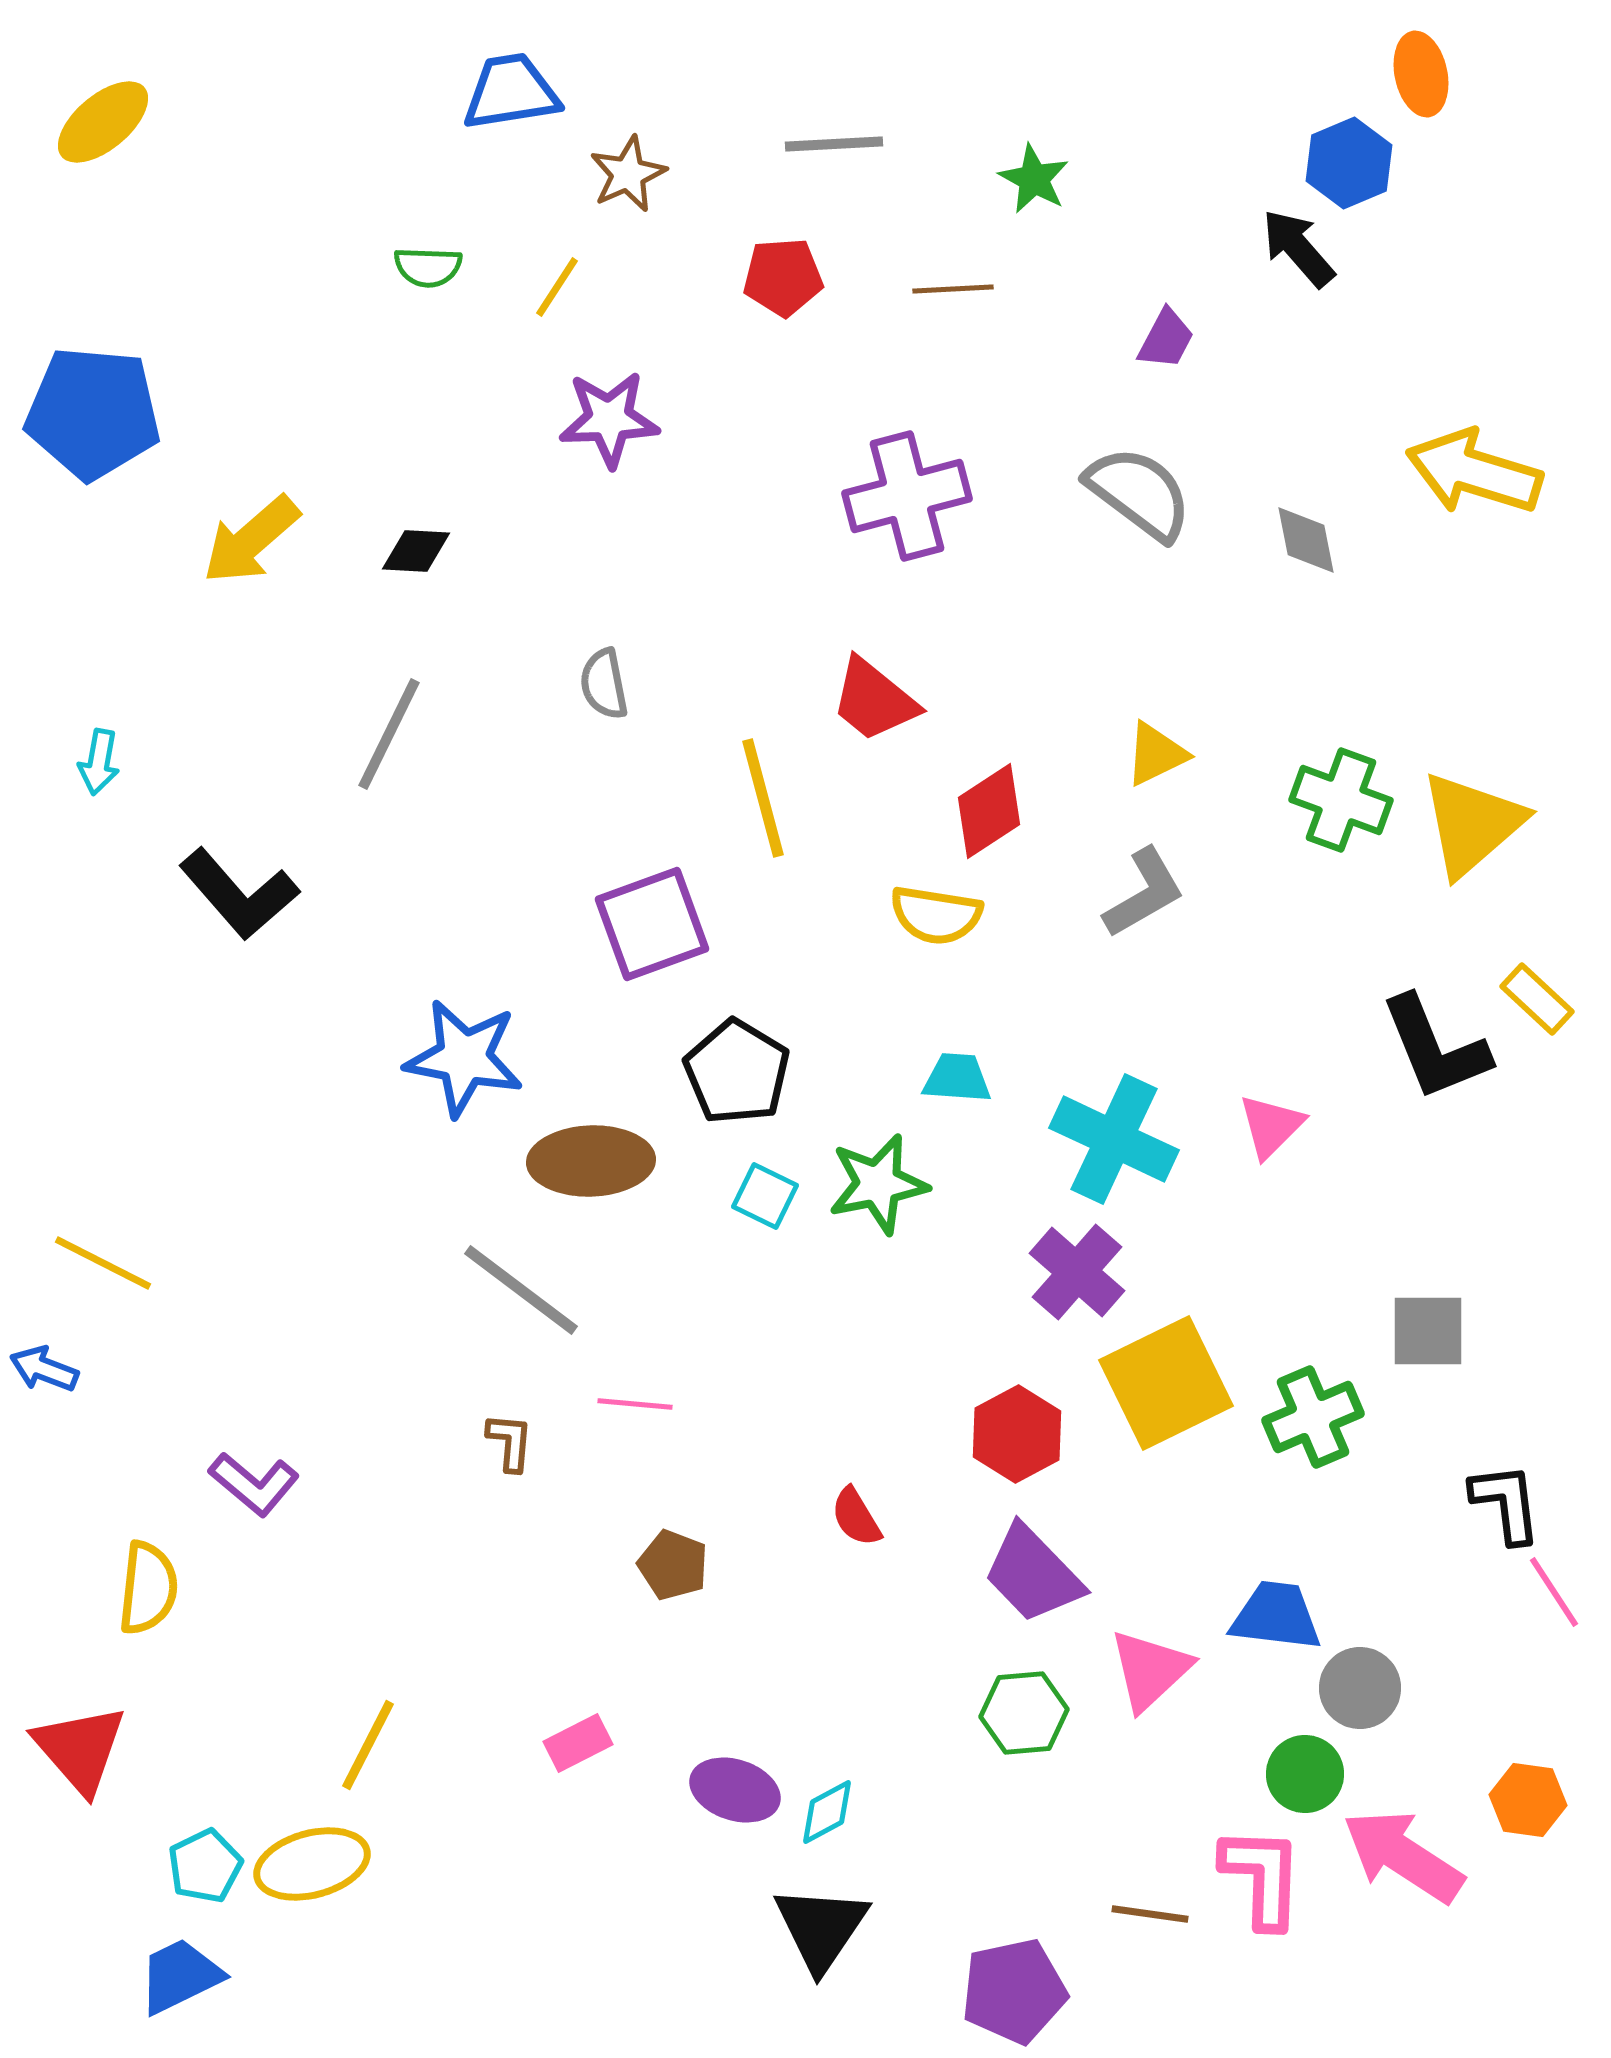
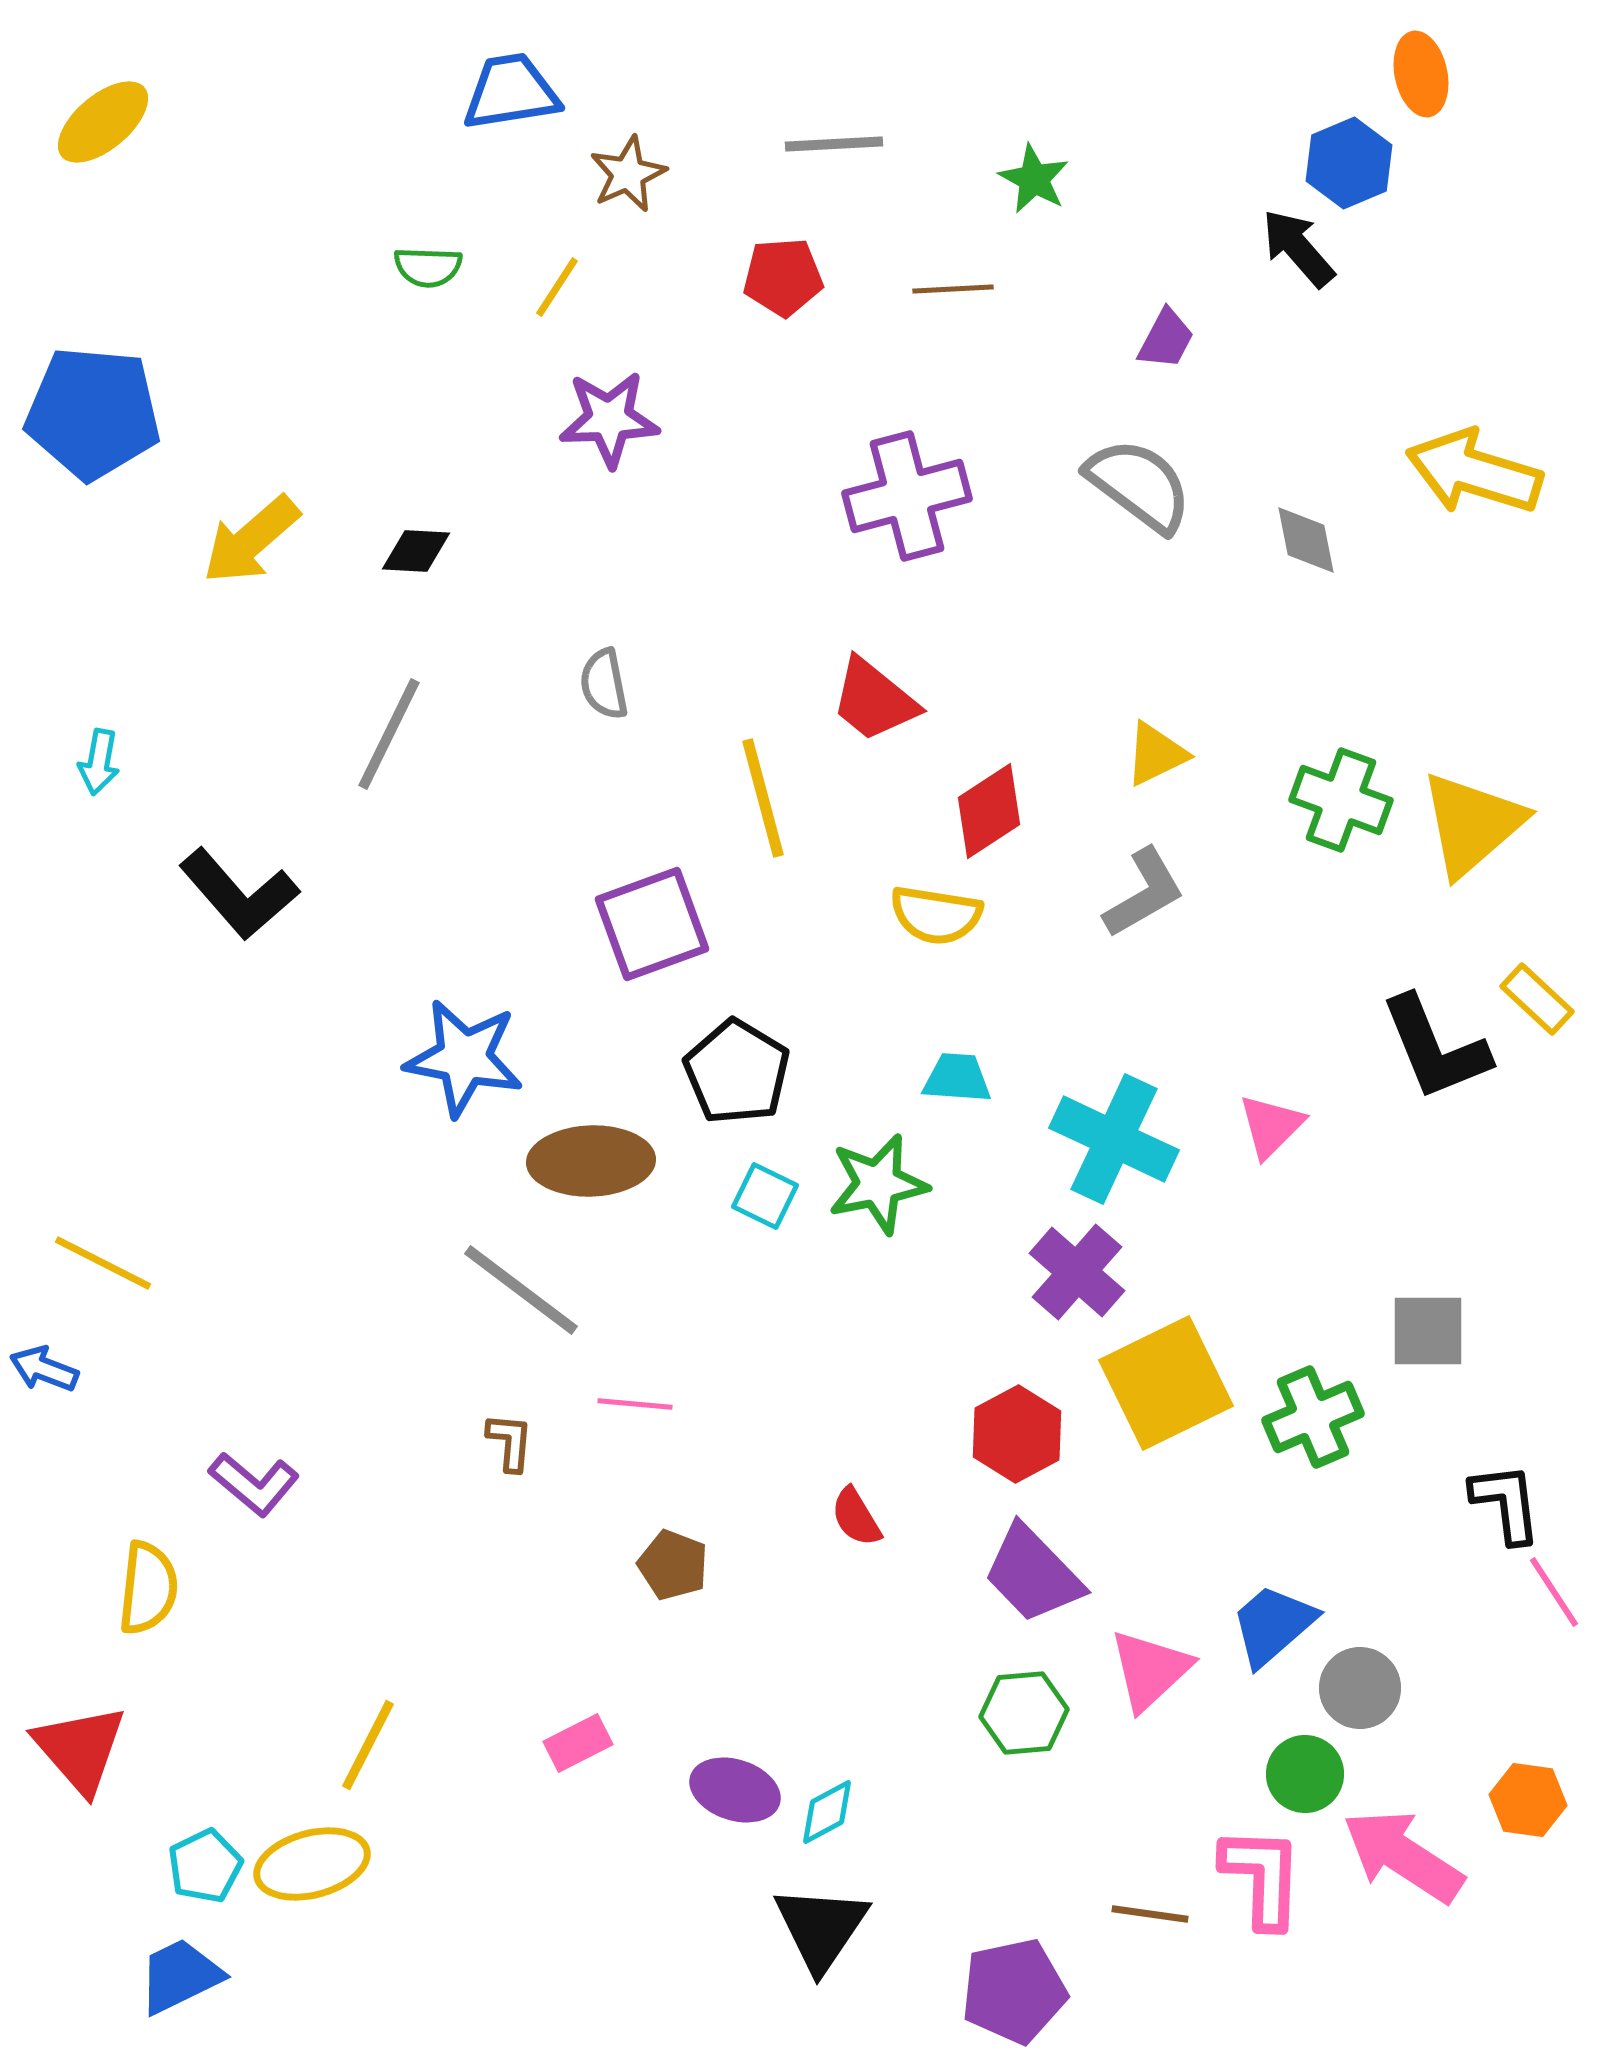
gray semicircle at (1139, 493): moved 8 px up
blue trapezoid at (1276, 1616): moved 3 px left, 9 px down; rotated 48 degrees counterclockwise
